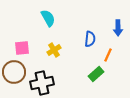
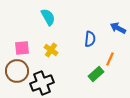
cyan semicircle: moved 1 px up
blue arrow: rotated 119 degrees clockwise
yellow cross: moved 3 px left; rotated 24 degrees counterclockwise
orange line: moved 2 px right, 4 px down
brown circle: moved 3 px right, 1 px up
black cross: rotated 10 degrees counterclockwise
